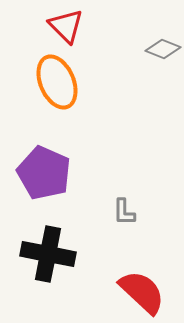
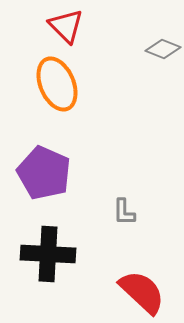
orange ellipse: moved 2 px down
black cross: rotated 8 degrees counterclockwise
